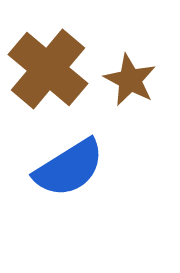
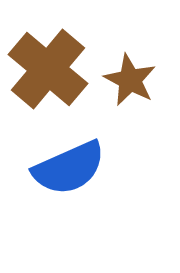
blue semicircle: rotated 8 degrees clockwise
